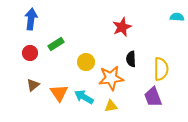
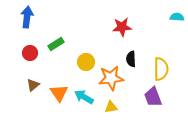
blue arrow: moved 4 px left, 2 px up
red star: rotated 18 degrees clockwise
yellow triangle: moved 1 px down
